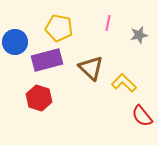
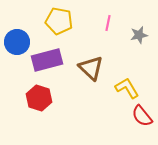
yellow pentagon: moved 7 px up
blue circle: moved 2 px right
yellow L-shape: moved 3 px right, 5 px down; rotated 15 degrees clockwise
